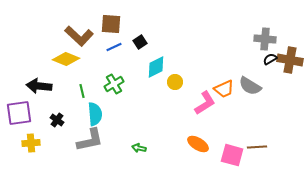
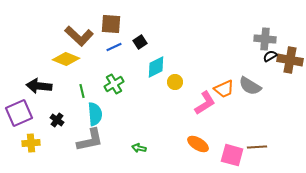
black semicircle: moved 3 px up
purple square: rotated 16 degrees counterclockwise
